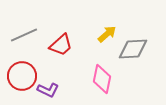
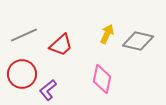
yellow arrow: rotated 24 degrees counterclockwise
gray diamond: moved 5 px right, 8 px up; rotated 16 degrees clockwise
red circle: moved 2 px up
purple L-shape: rotated 115 degrees clockwise
